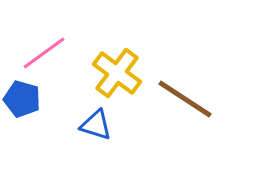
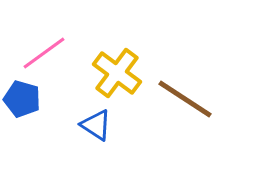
blue triangle: rotated 16 degrees clockwise
